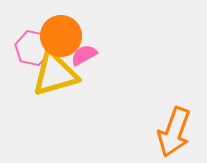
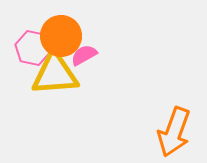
yellow triangle: rotated 12 degrees clockwise
